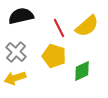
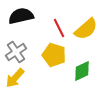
yellow semicircle: moved 1 px left, 3 px down
gray cross: rotated 15 degrees clockwise
yellow pentagon: moved 1 px up
yellow arrow: rotated 30 degrees counterclockwise
